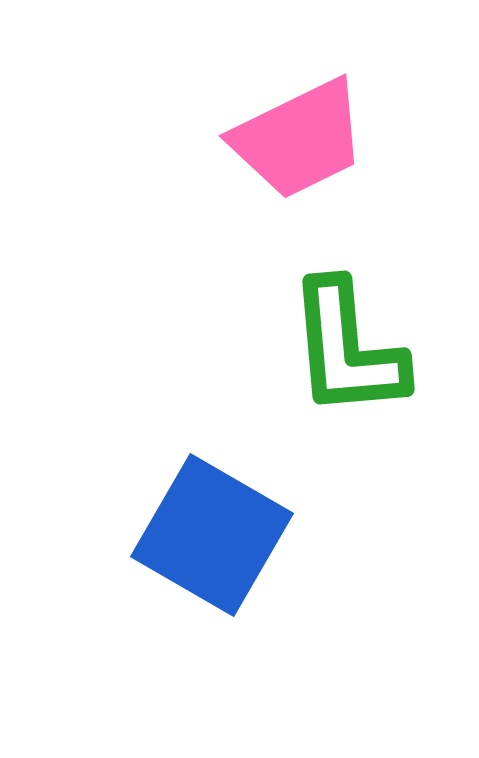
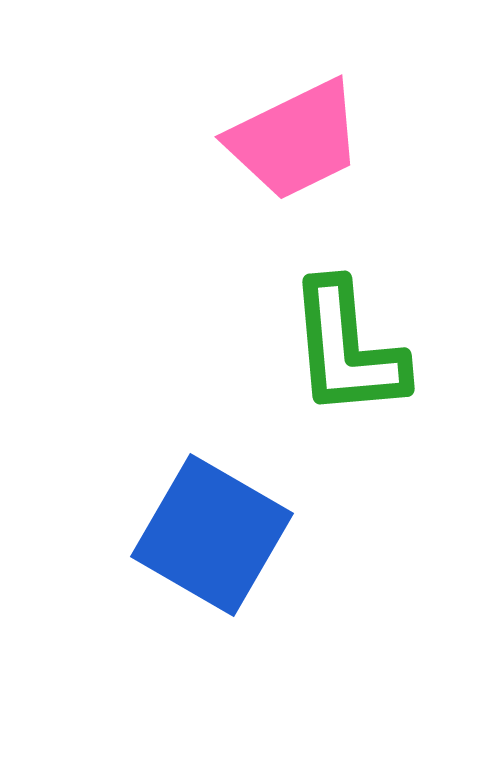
pink trapezoid: moved 4 px left, 1 px down
